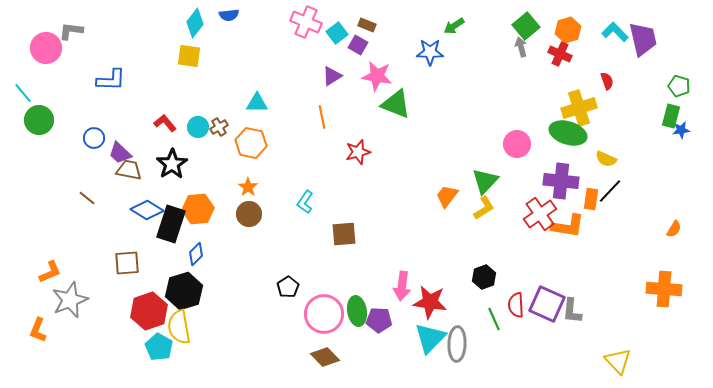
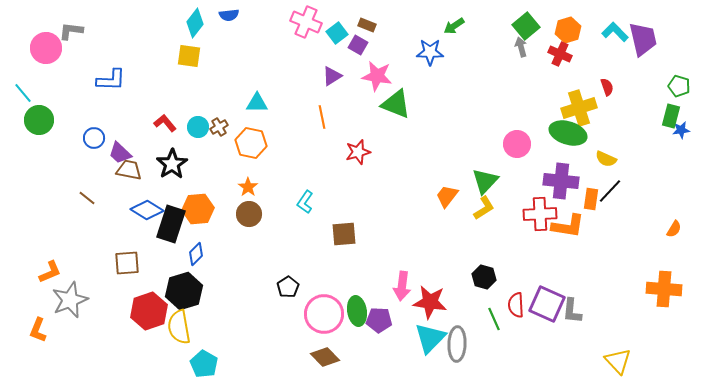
red semicircle at (607, 81): moved 6 px down
red cross at (540, 214): rotated 32 degrees clockwise
black hexagon at (484, 277): rotated 25 degrees counterclockwise
cyan pentagon at (159, 347): moved 45 px right, 17 px down
